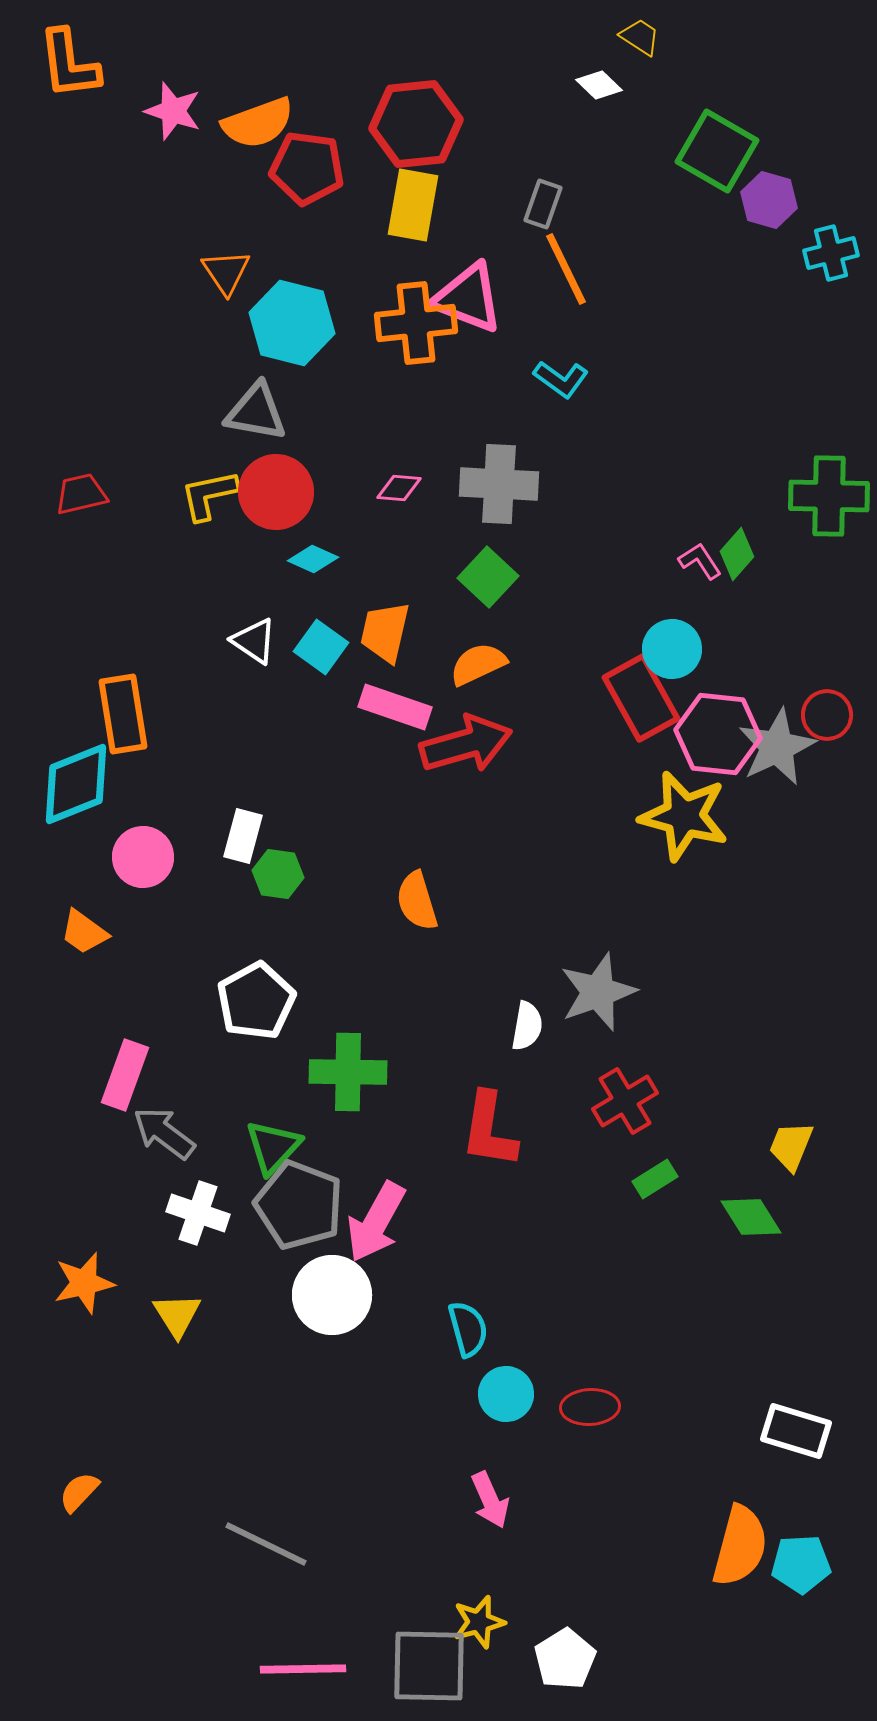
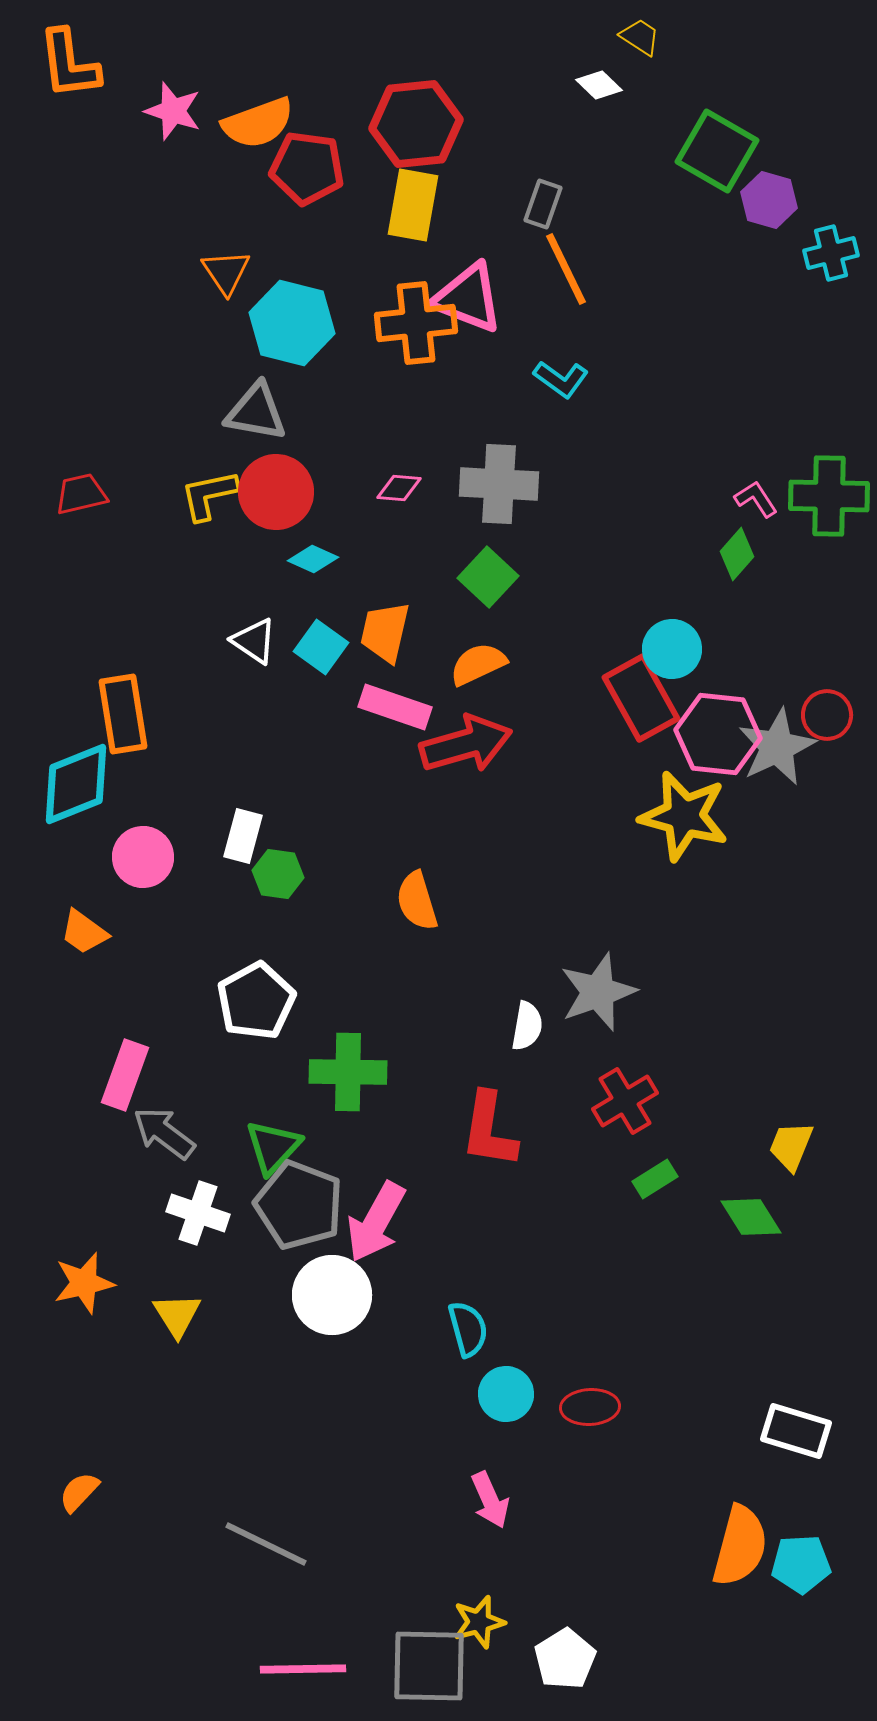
pink L-shape at (700, 561): moved 56 px right, 62 px up
